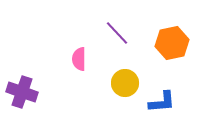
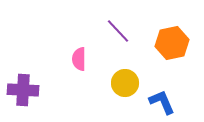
purple line: moved 1 px right, 2 px up
purple cross: moved 1 px right, 2 px up; rotated 16 degrees counterclockwise
blue L-shape: rotated 108 degrees counterclockwise
